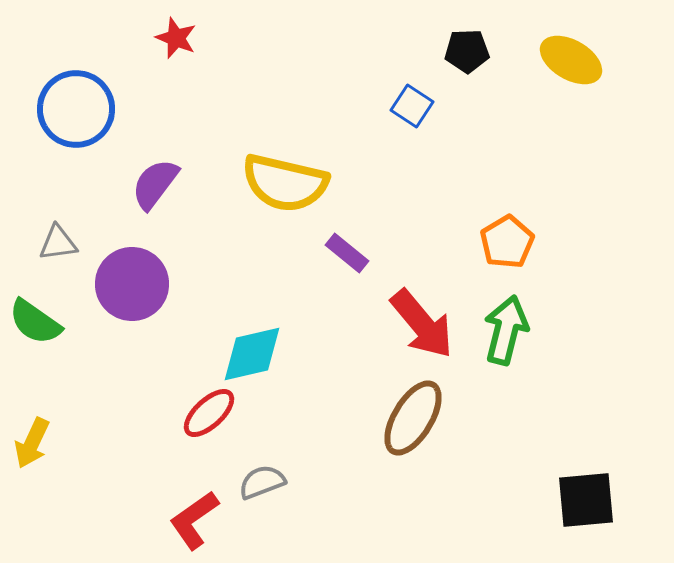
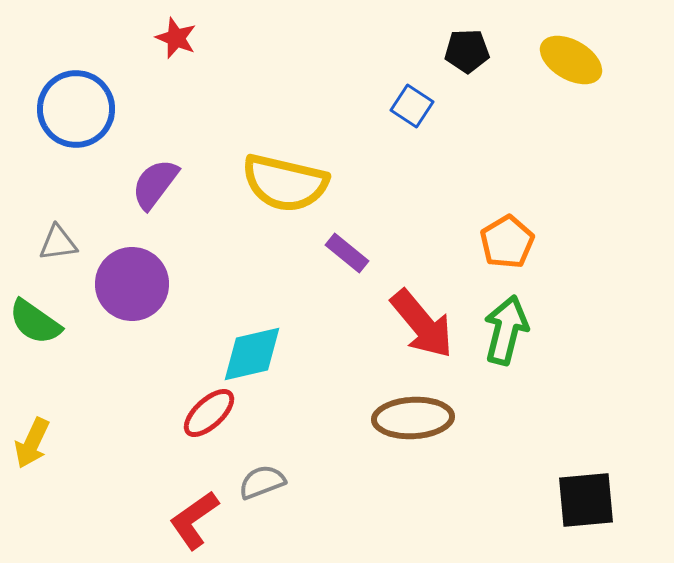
brown ellipse: rotated 56 degrees clockwise
